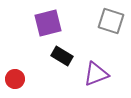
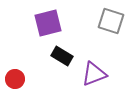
purple triangle: moved 2 px left
